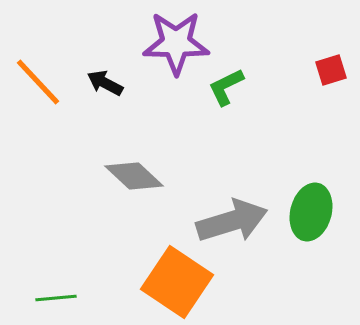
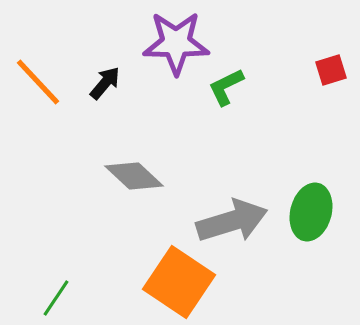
black arrow: rotated 102 degrees clockwise
orange square: moved 2 px right
green line: rotated 51 degrees counterclockwise
